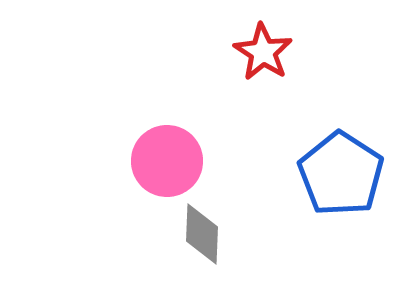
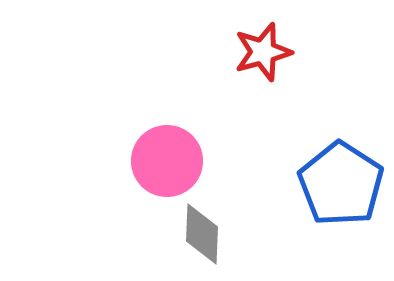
red star: rotated 24 degrees clockwise
blue pentagon: moved 10 px down
